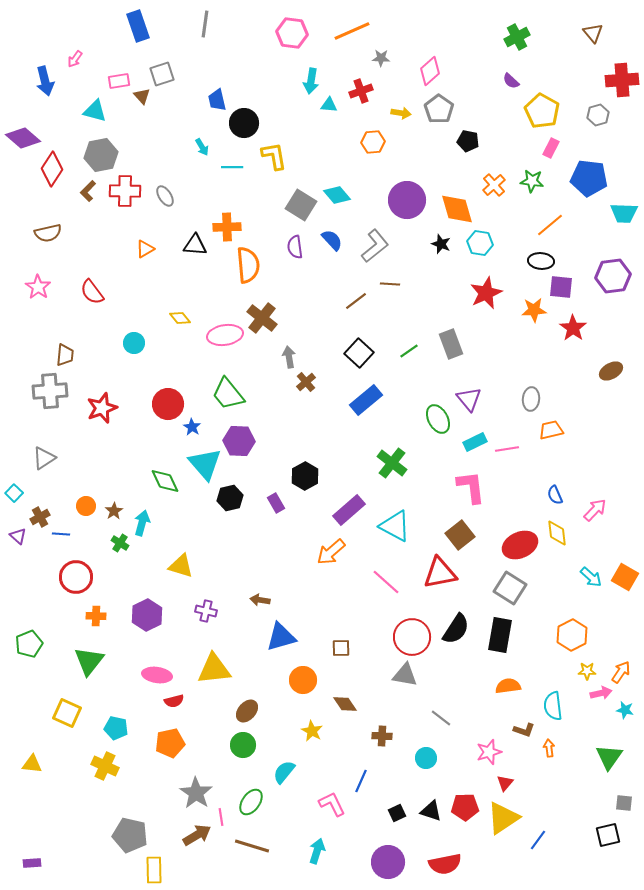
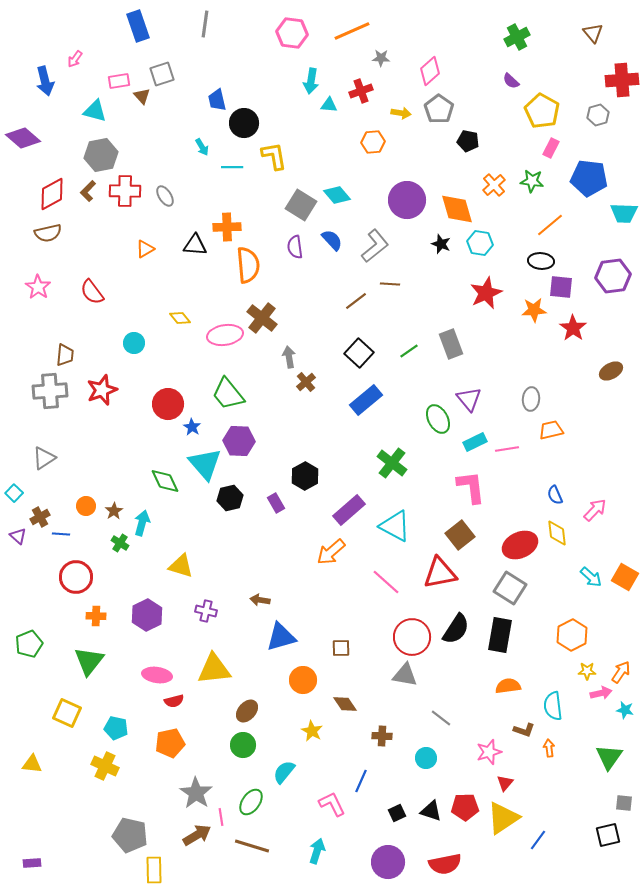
red diamond at (52, 169): moved 25 px down; rotated 28 degrees clockwise
red star at (102, 408): moved 18 px up
